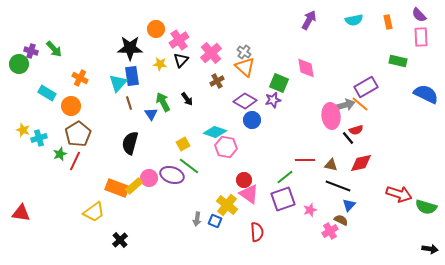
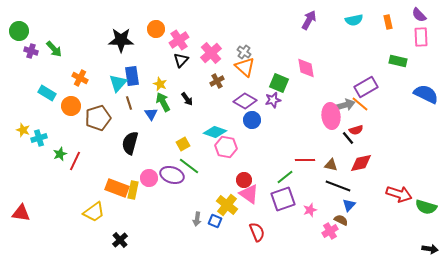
black star at (130, 48): moved 9 px left, 8 px up
green circle at (19, 64): moved 33 px up
yellow star at (160, 64): moved 20 px down; rotated 16 degrees clockwise
brown pentagon at (78, 134): moved 20 px right, 16 px up; rotated 15 degrees clockwise
yellow rectangle at (134, 186): moved 1 px left, 4 px down; rotated 36 degrees counterclockwise
red semicircle at (257, 232): rotated 18 degrees counterclockwise
